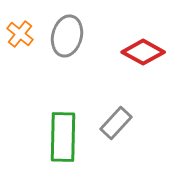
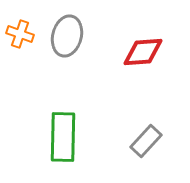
orange cross: rotated 20 degrees counterclockwise
red diamond: rotated 33 degrees counterclockwise
gray rectangle: moved 30 px right, 18 px down
